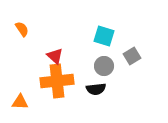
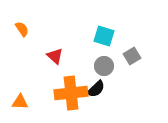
orange cross: moved 14 px right, 12 px down
black semicircle: rotated 36 degrees counterclockwise
